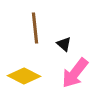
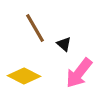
brown line: rotated 24 degrees counterclockwise
pink arrow: moved 4 px right
